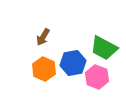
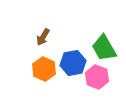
green trapezoid: rotated 32 degrees clockwise
